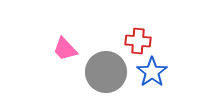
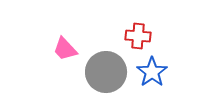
red cross: moved 5 px up
